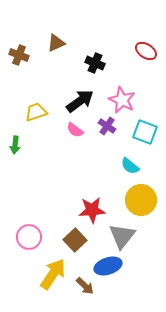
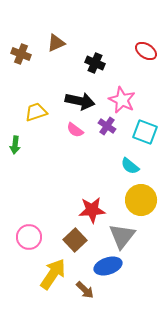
brown cross: moved 2 px right, 1 px up
black arrow: rotated 48 degrees clockwise
brown arrow: moved 4 px down
